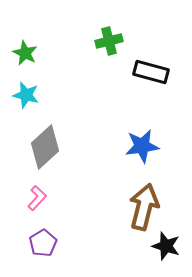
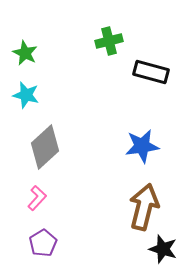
black star: moved 3 px left, 3 px down
